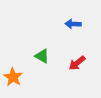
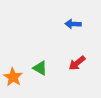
green triangle: moved 2 px left, 12 px down
